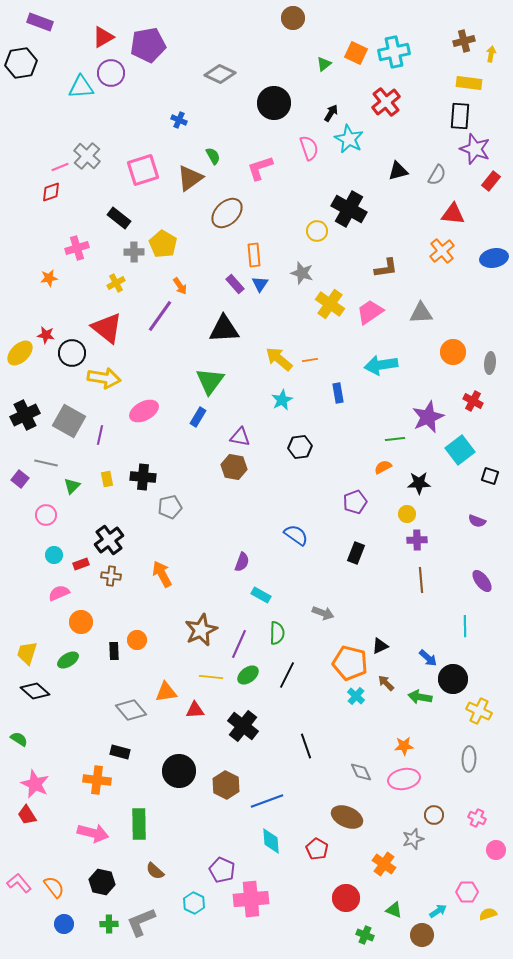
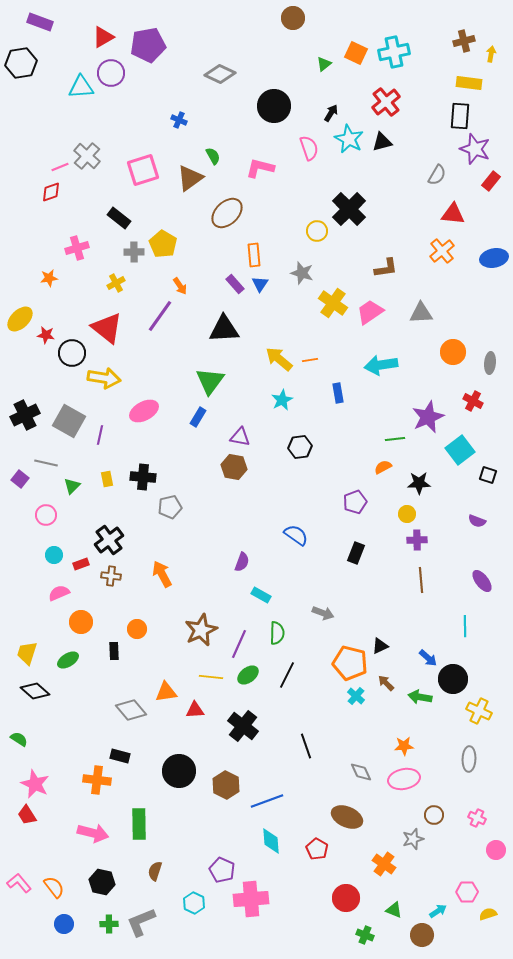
black circle at (274, 103): moved 3 px down
pink L-shape at (260, 168): rotated 32 degrees clockwise
black triangle at (398, 171): moved 16 px left, 29 px up
black cross at (349, 209): rotated 16 degrees clockwise
yellow cross at (330, 304): moved 3 px right, 1 px up
yellow ellipse at (20, 353): moved 34 px up
black square at (490, 476): moved 2 px left, 1 px up
orange circle at (137, 640): moved 11 px up
black rectangle at (120, 752): moved 4 px down
brown semicircle at (155, 871): rotated 66 degrees clockwise
